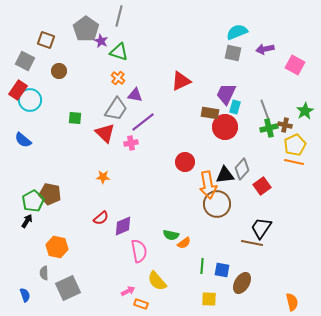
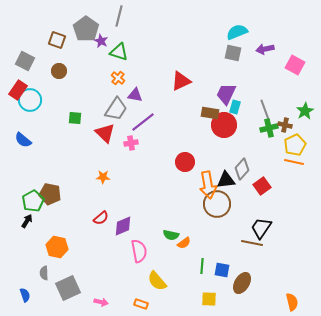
brown square at (46, 40): moved 11 px right
red circle at (225, 127): moved 1 px left, 2 px up
black triangle at (225, 175): moved 1 px right, 5 px down
pink arrow at (128, 291): moved 27 px left, 11 px down; rotated 40 degrees clockwise
